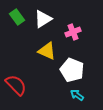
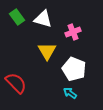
white triangle: rotated 48 degrees clockwise
yellow triangle: rotated 36 degrees clockwise
white pentagon: moved 2 px right, 1 px up
red semicircle: moved 2 px up
cyan arrow: moved 7 px left, 2 px up
